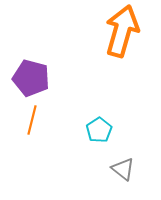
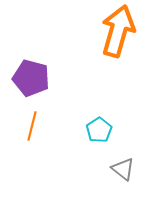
orange arrow: moved 4 px left
orange line: moved 6 px down
